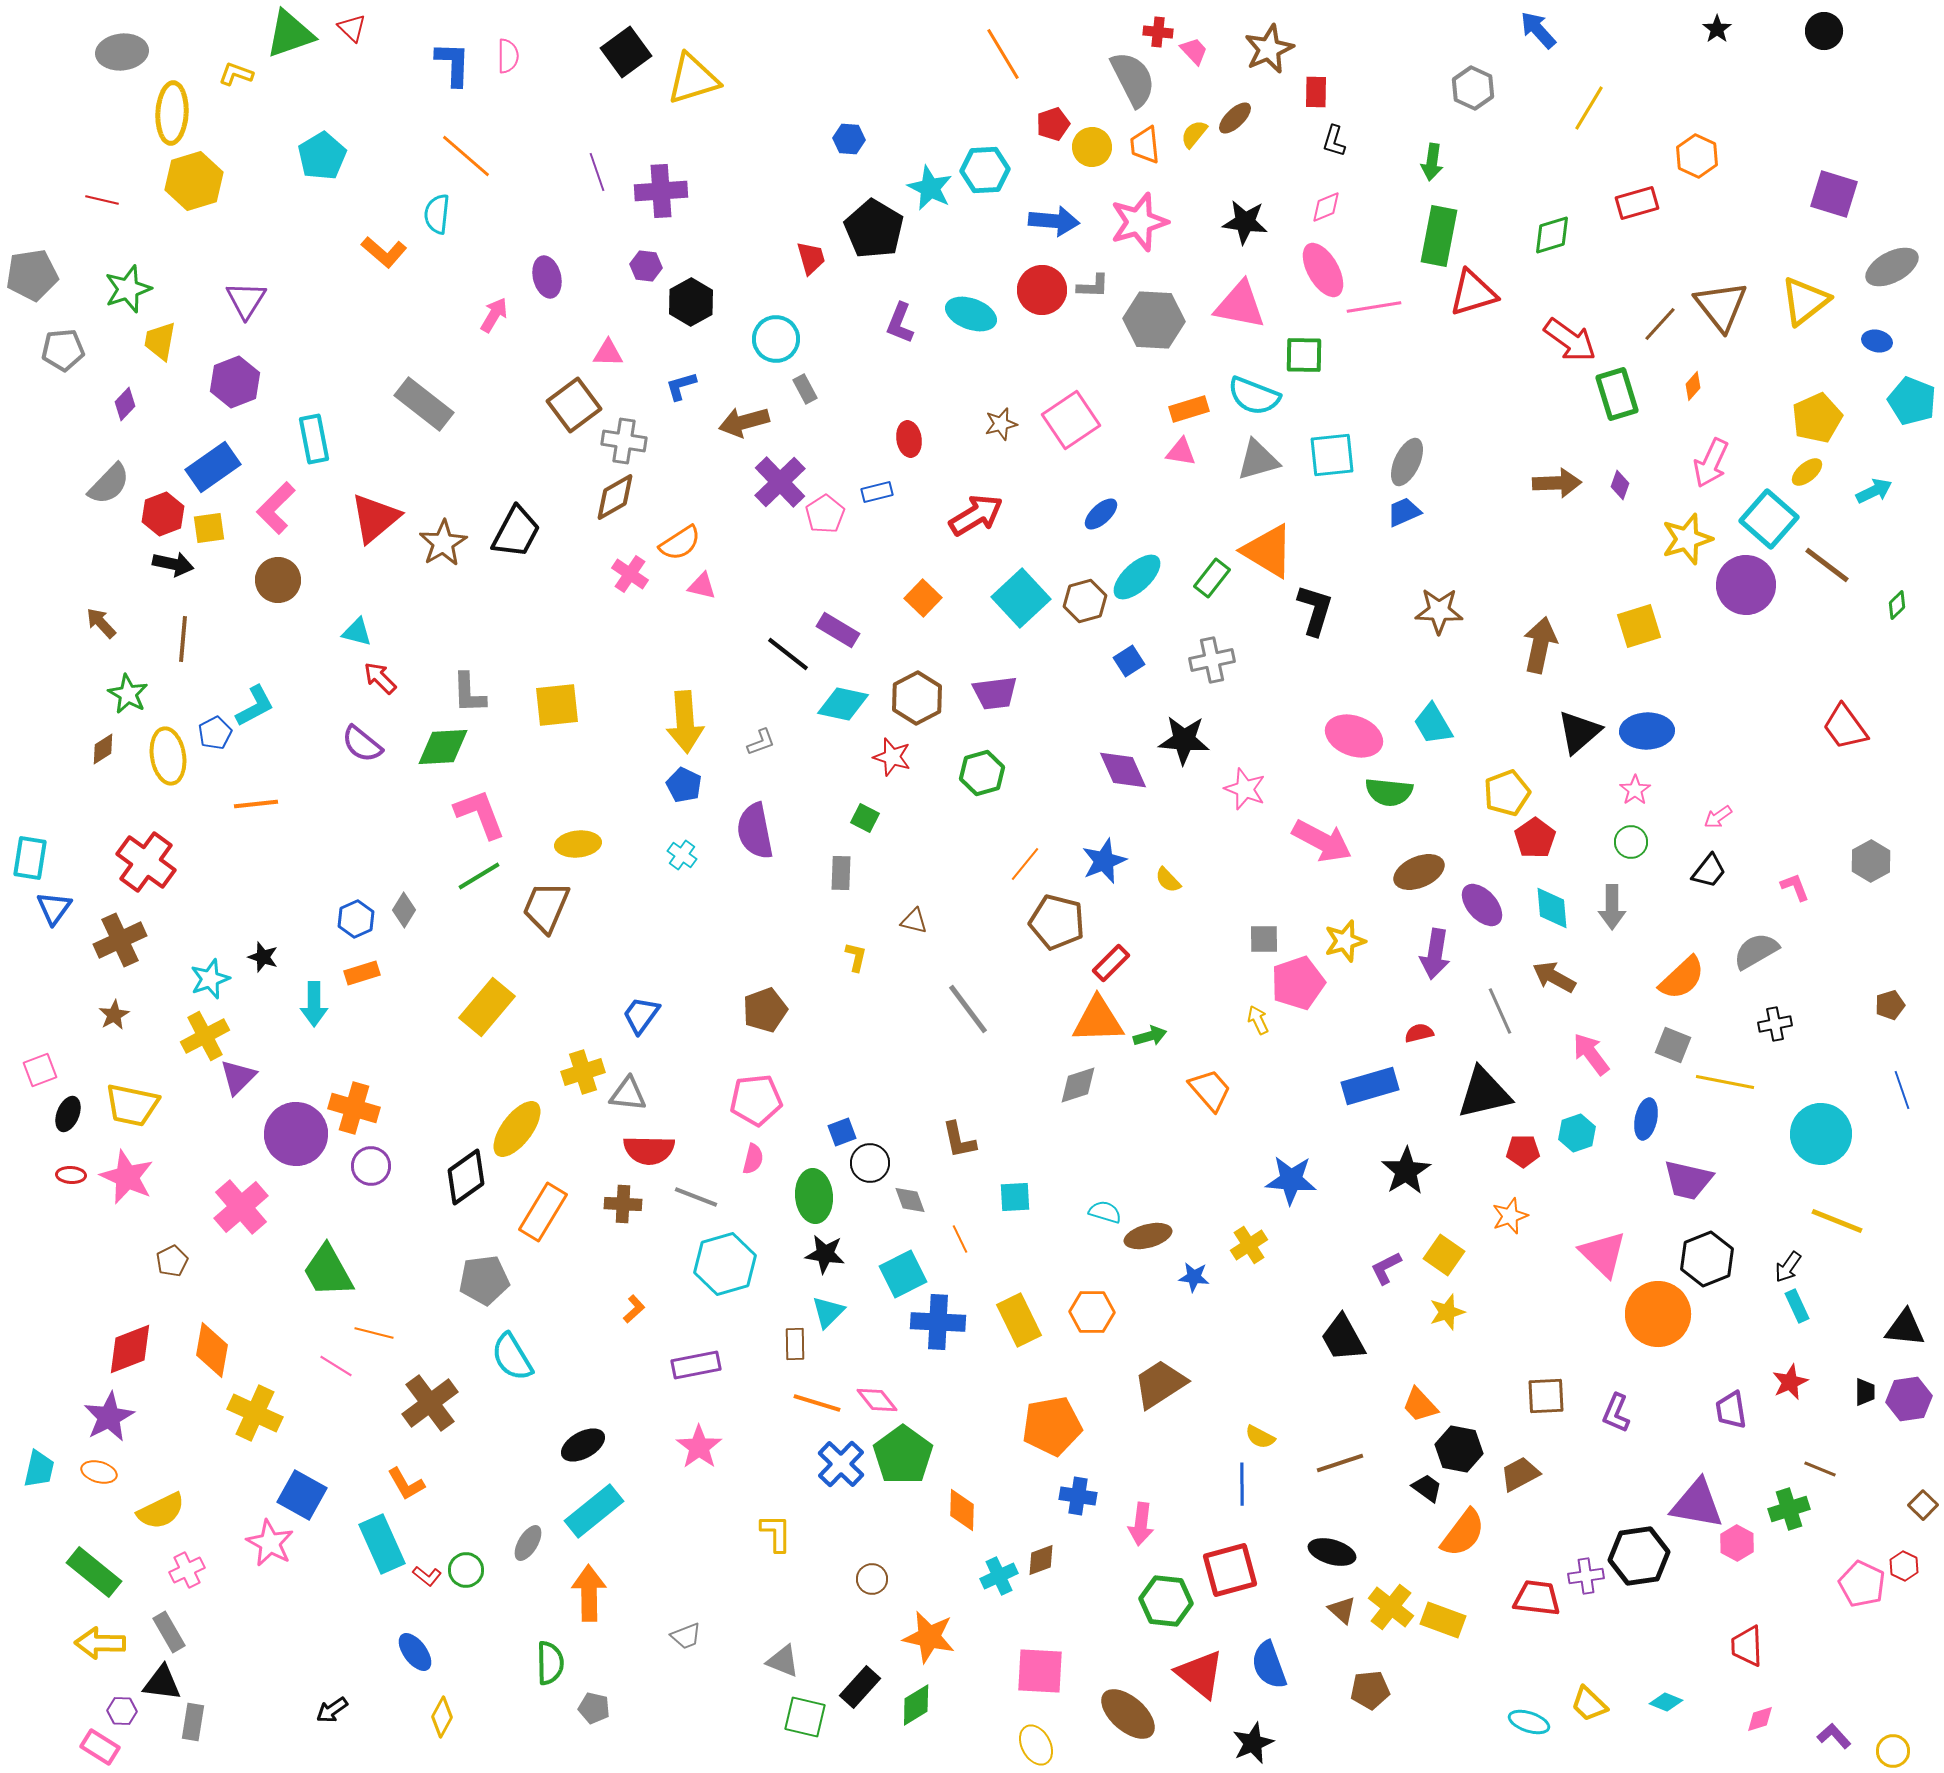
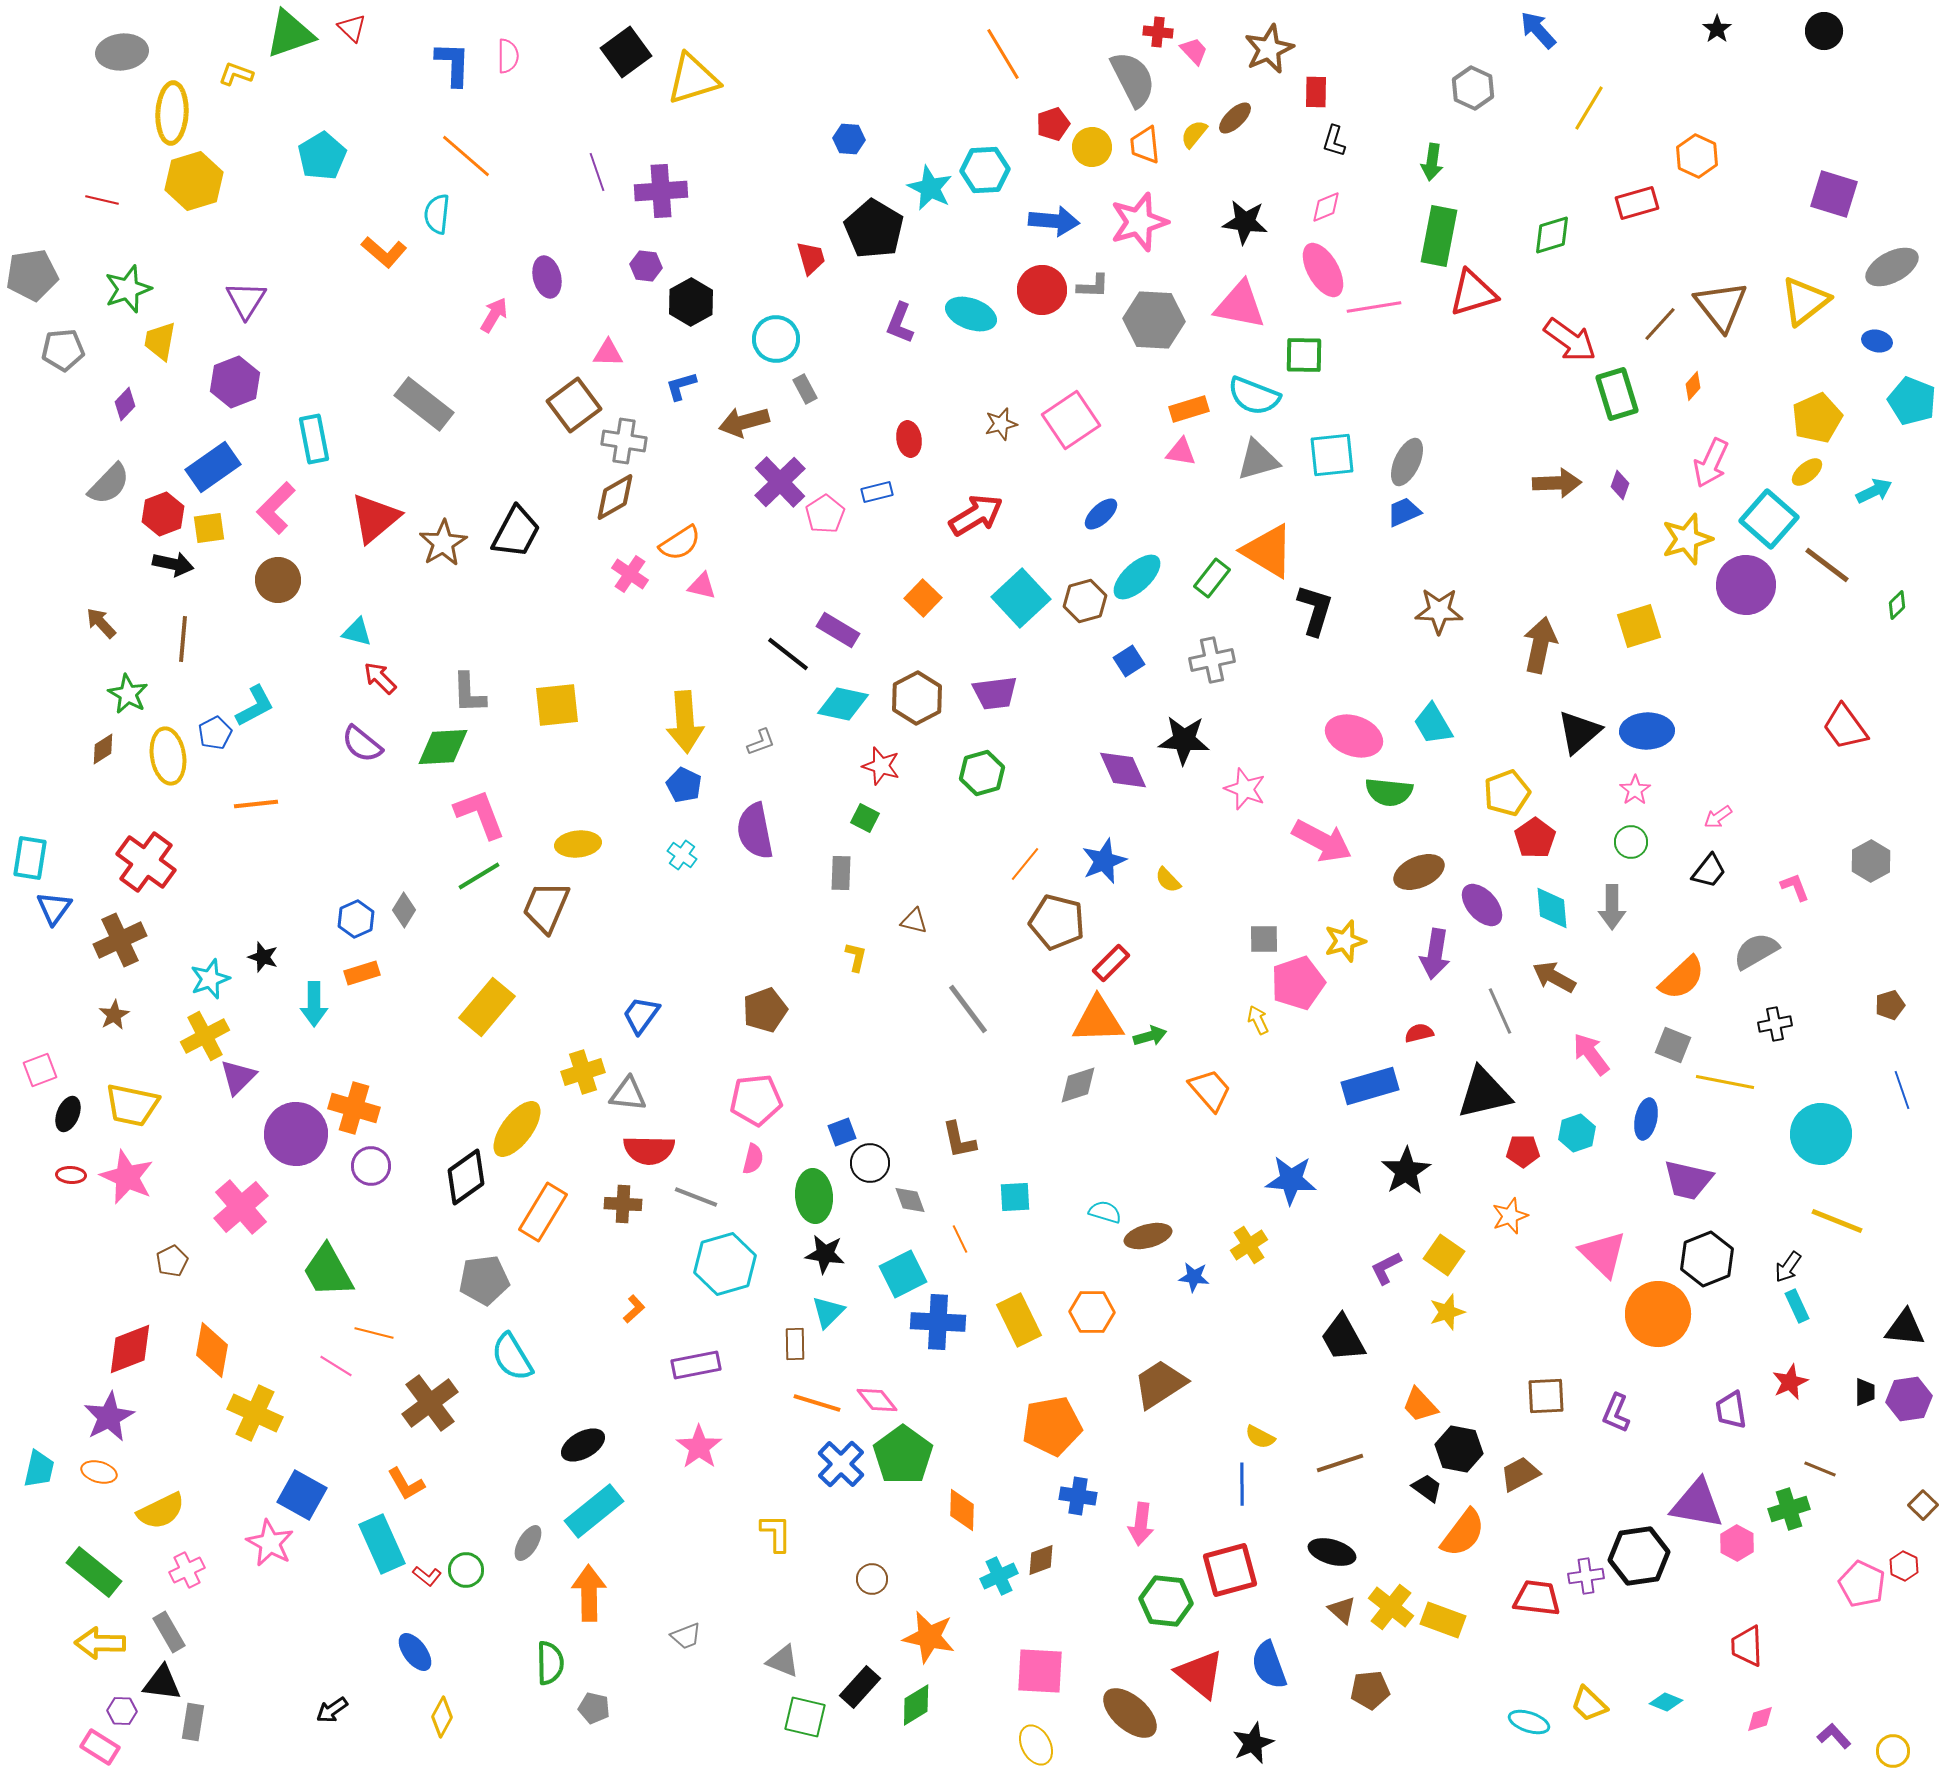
red star at (892, 757): moved 11 px left, 9 px down
brown ellipse at (1128, 1714): moved 2 px right, 1 px up
